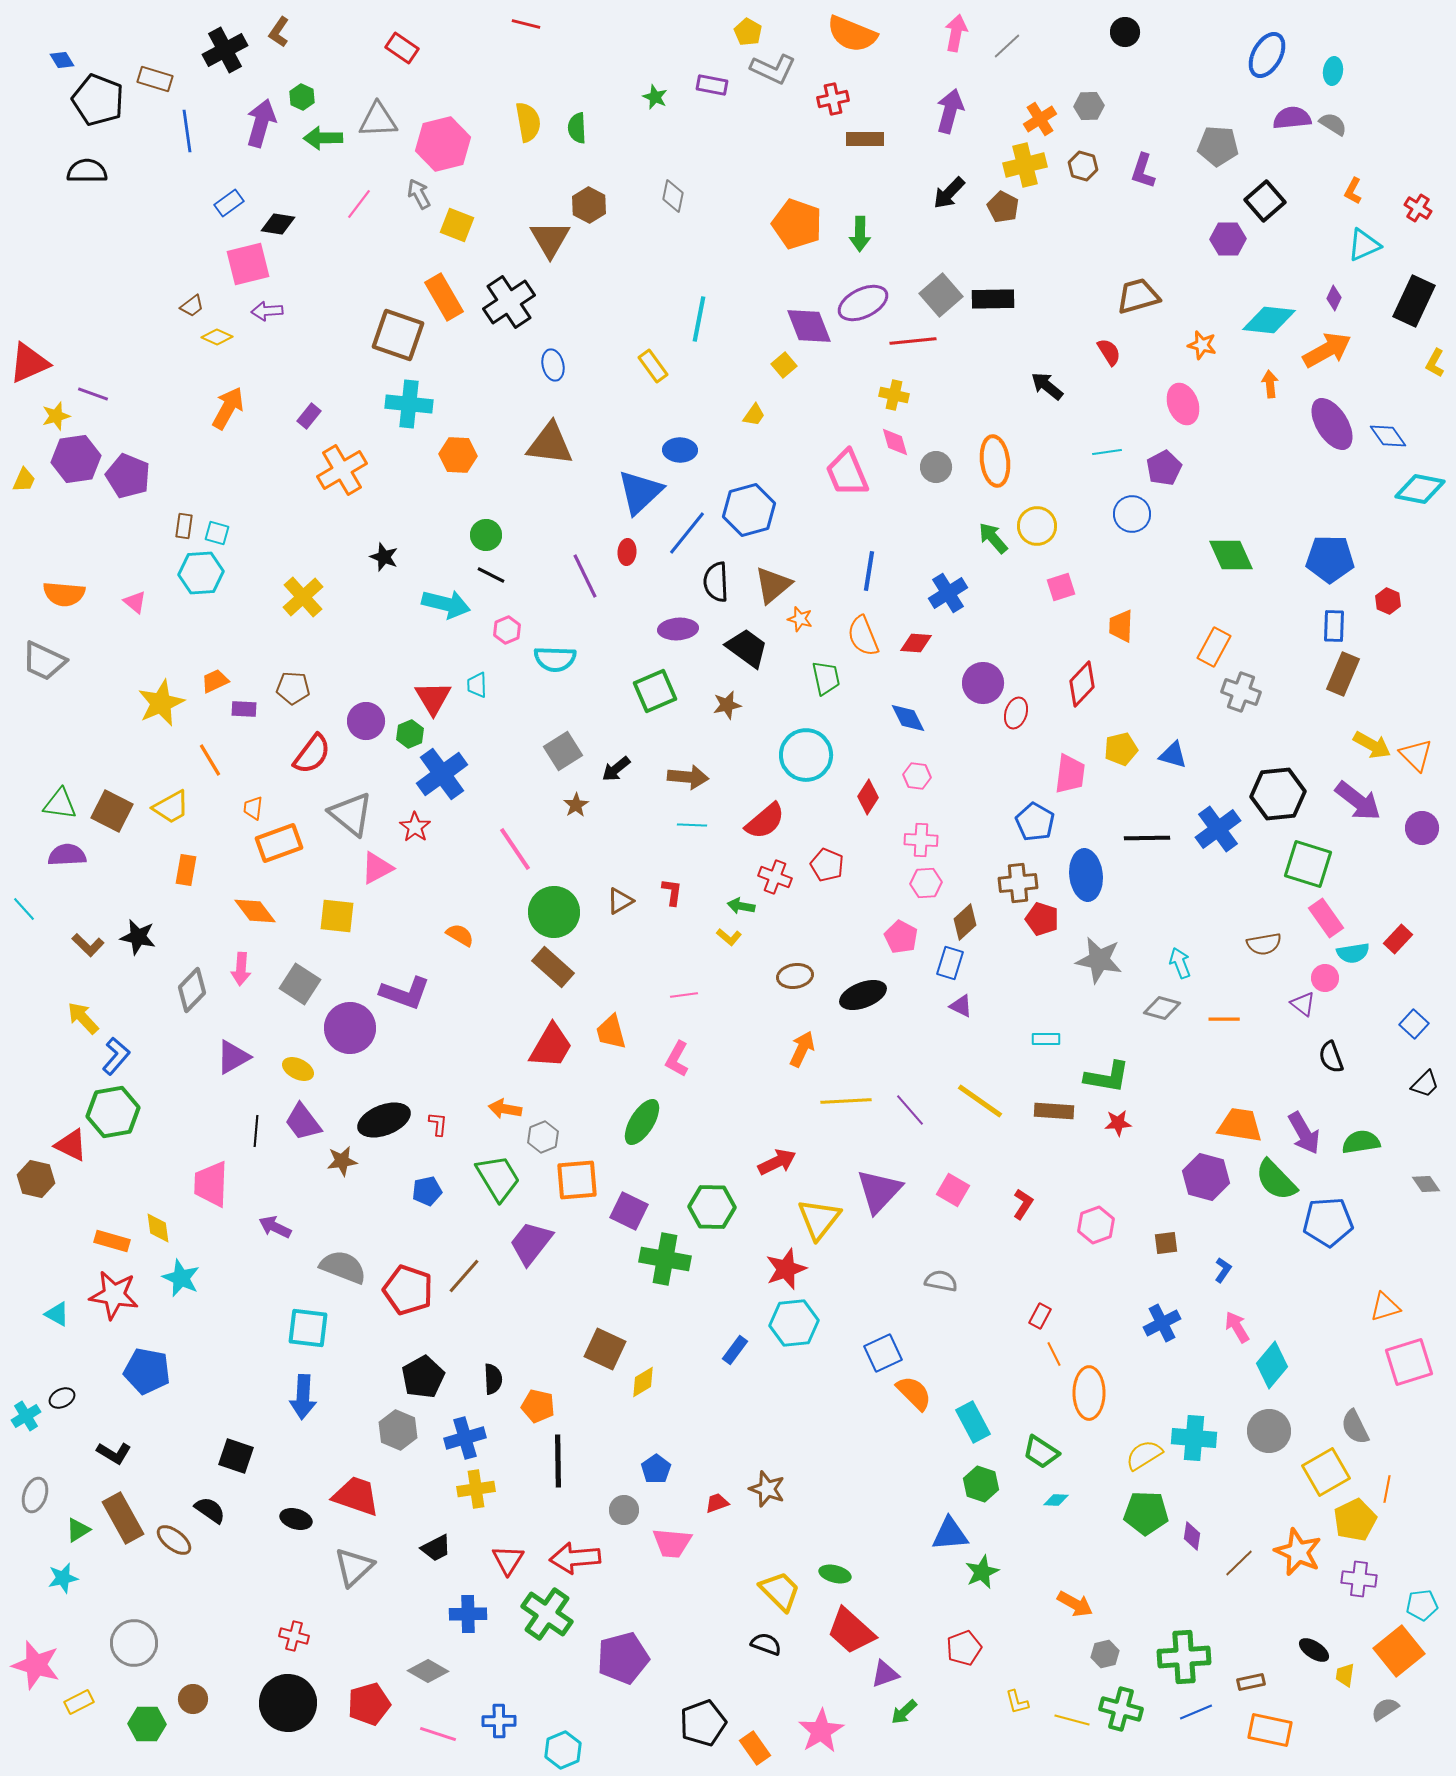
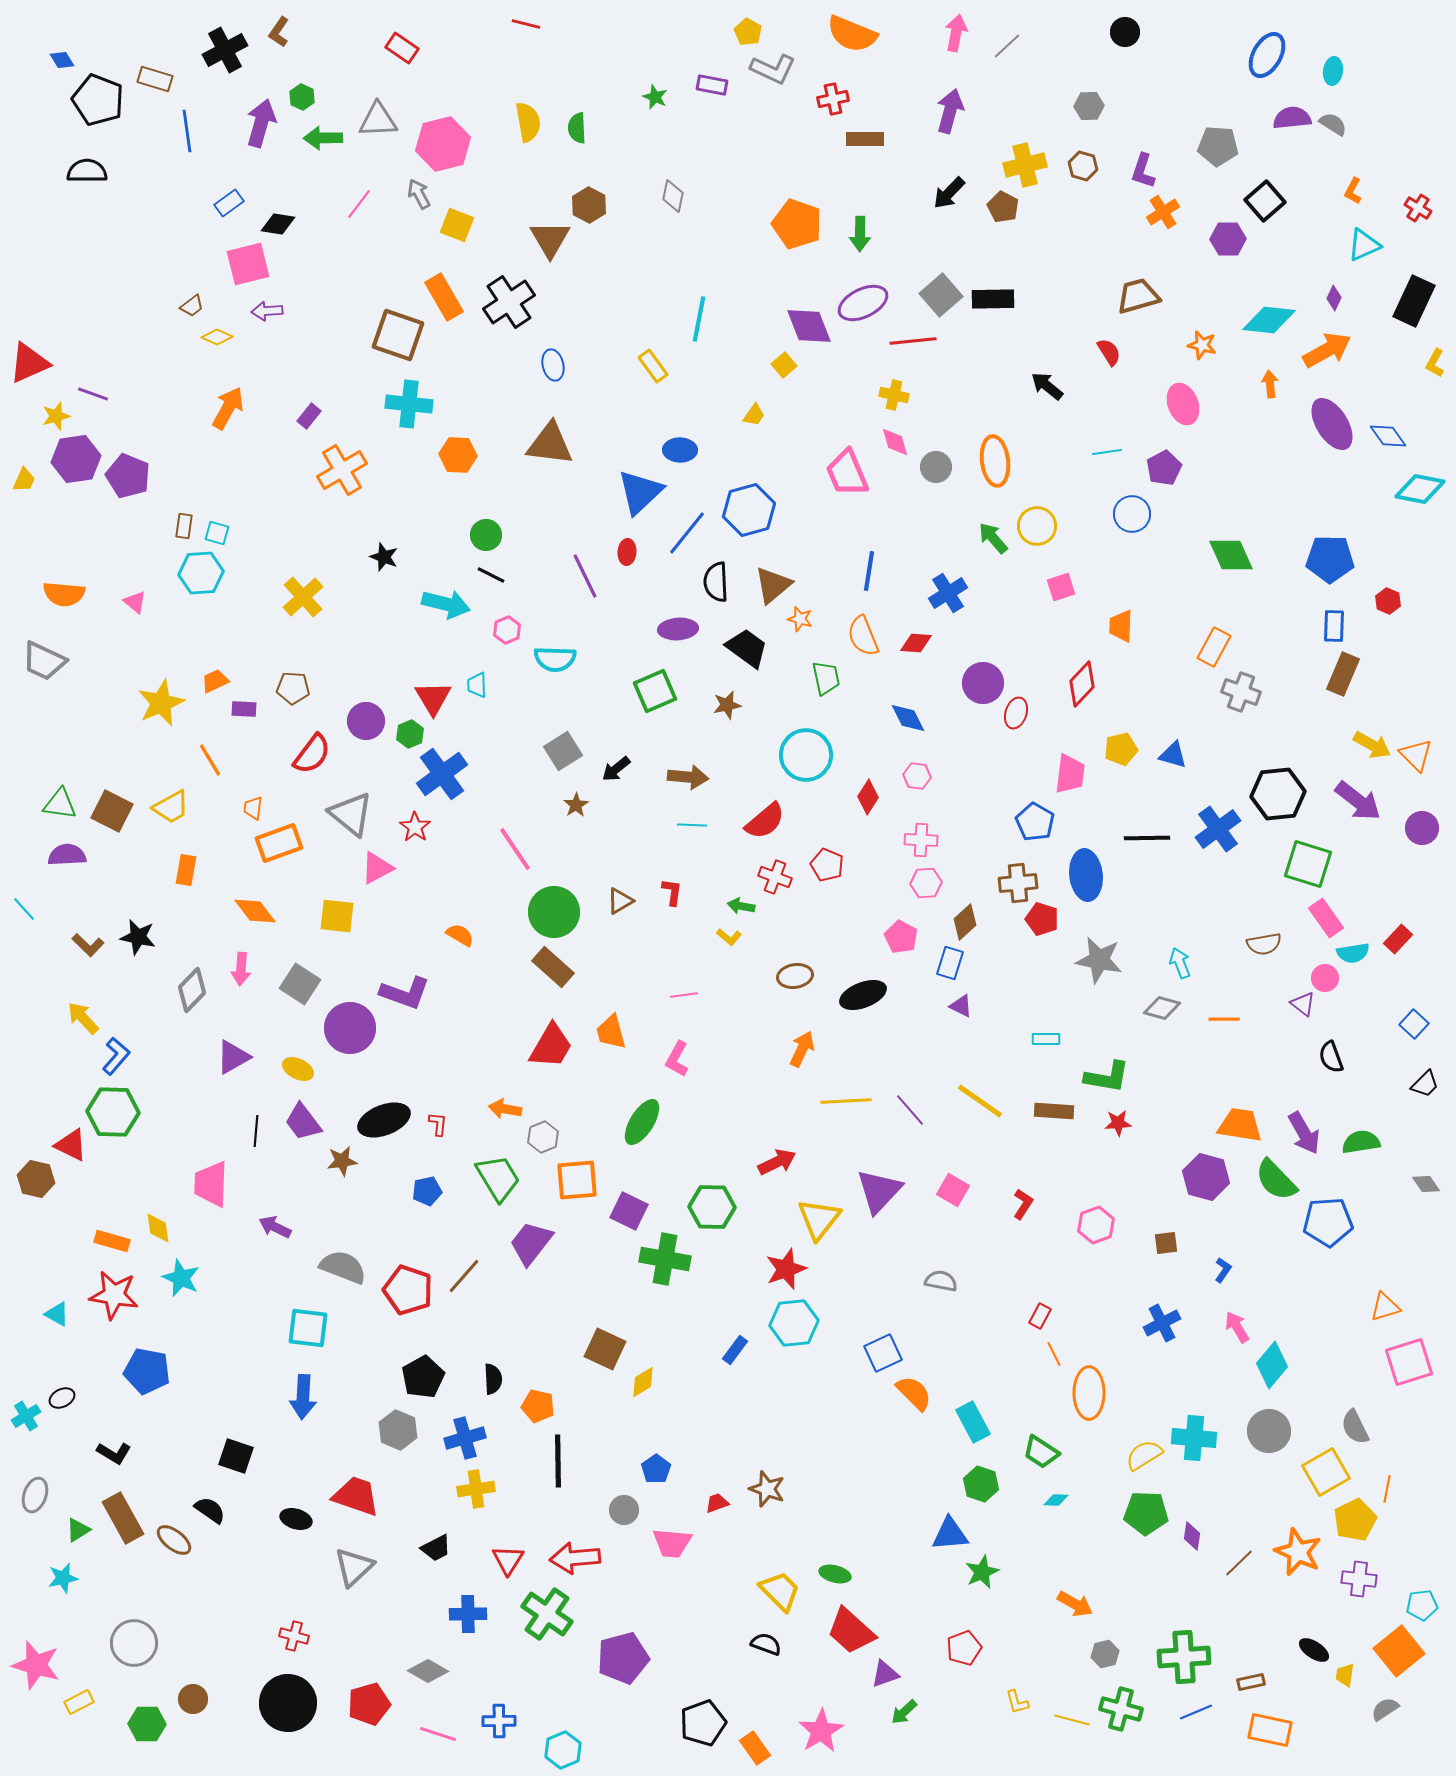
orange cross at (1040, 119): moved 123 px right, 93 px down
green hexagon at (113, 1112): rotated 12 degrees clockwise
